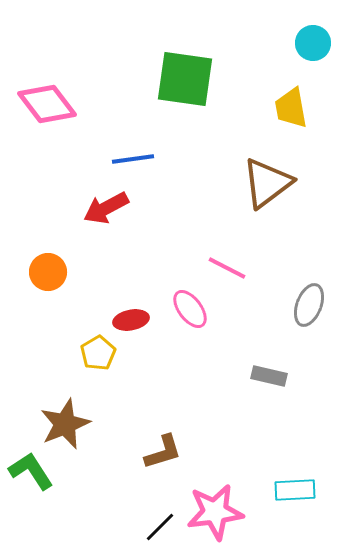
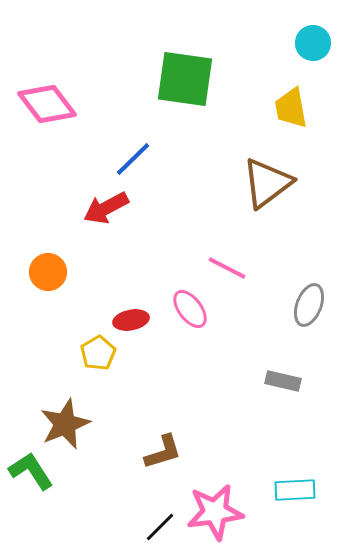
blue line: rotated 36 degrees counterclockwise
gray rectangle: moved 14 px right, 5 px down
